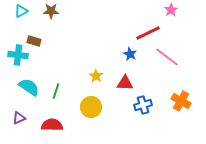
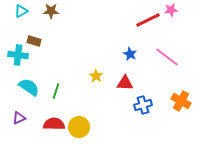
pink star: rotated 24 degrees clockwise
red line: moved 13 px up
yellow circle: moved 12 px left, 20 px down
red semicircle: moved 2 px right, 1 px up
